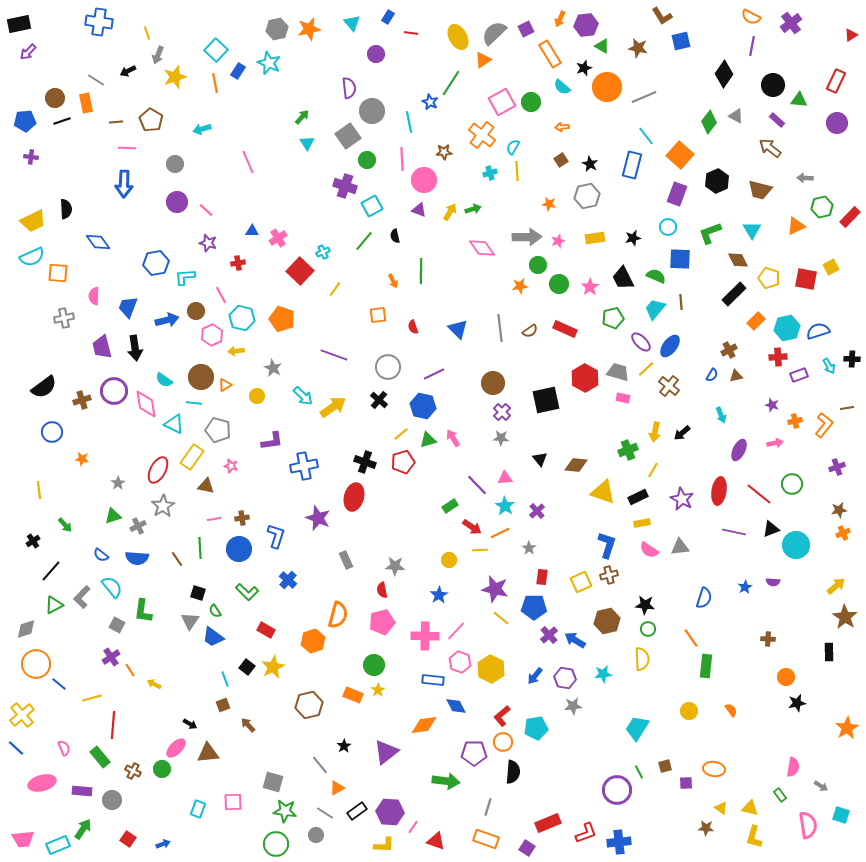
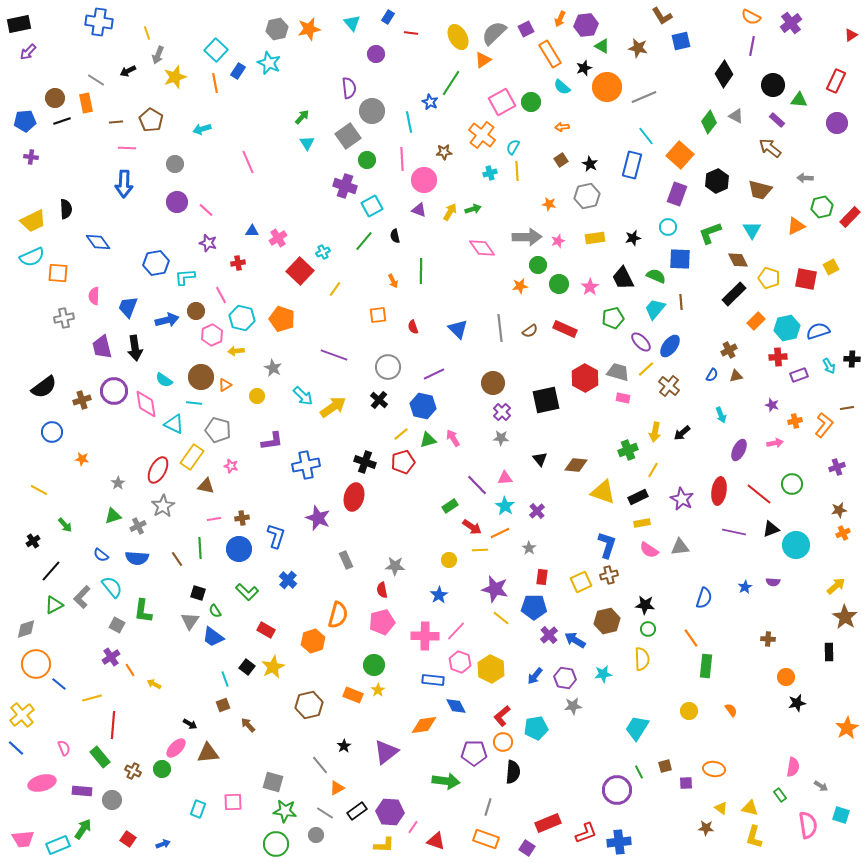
blue cross at (304, 466): moved 2 px right, 1 px up
yellow line at (39, 490): rotated 54 degrees counterclockwise
